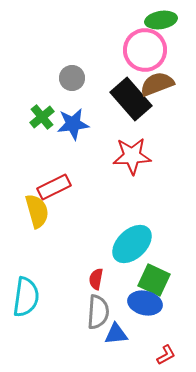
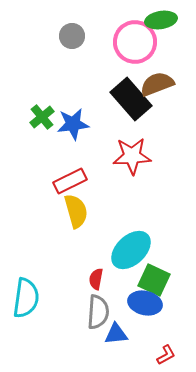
pink circle: moved 10 px left, 8 px up
gray circle: moved 42 px up
red rectangle: moved 16 px right, 6 px up
yellow semicircle: moved 39 px right
cyan ellipse: moved 1 px left, 6 px down
cyan semicircle: moved 1 px down
